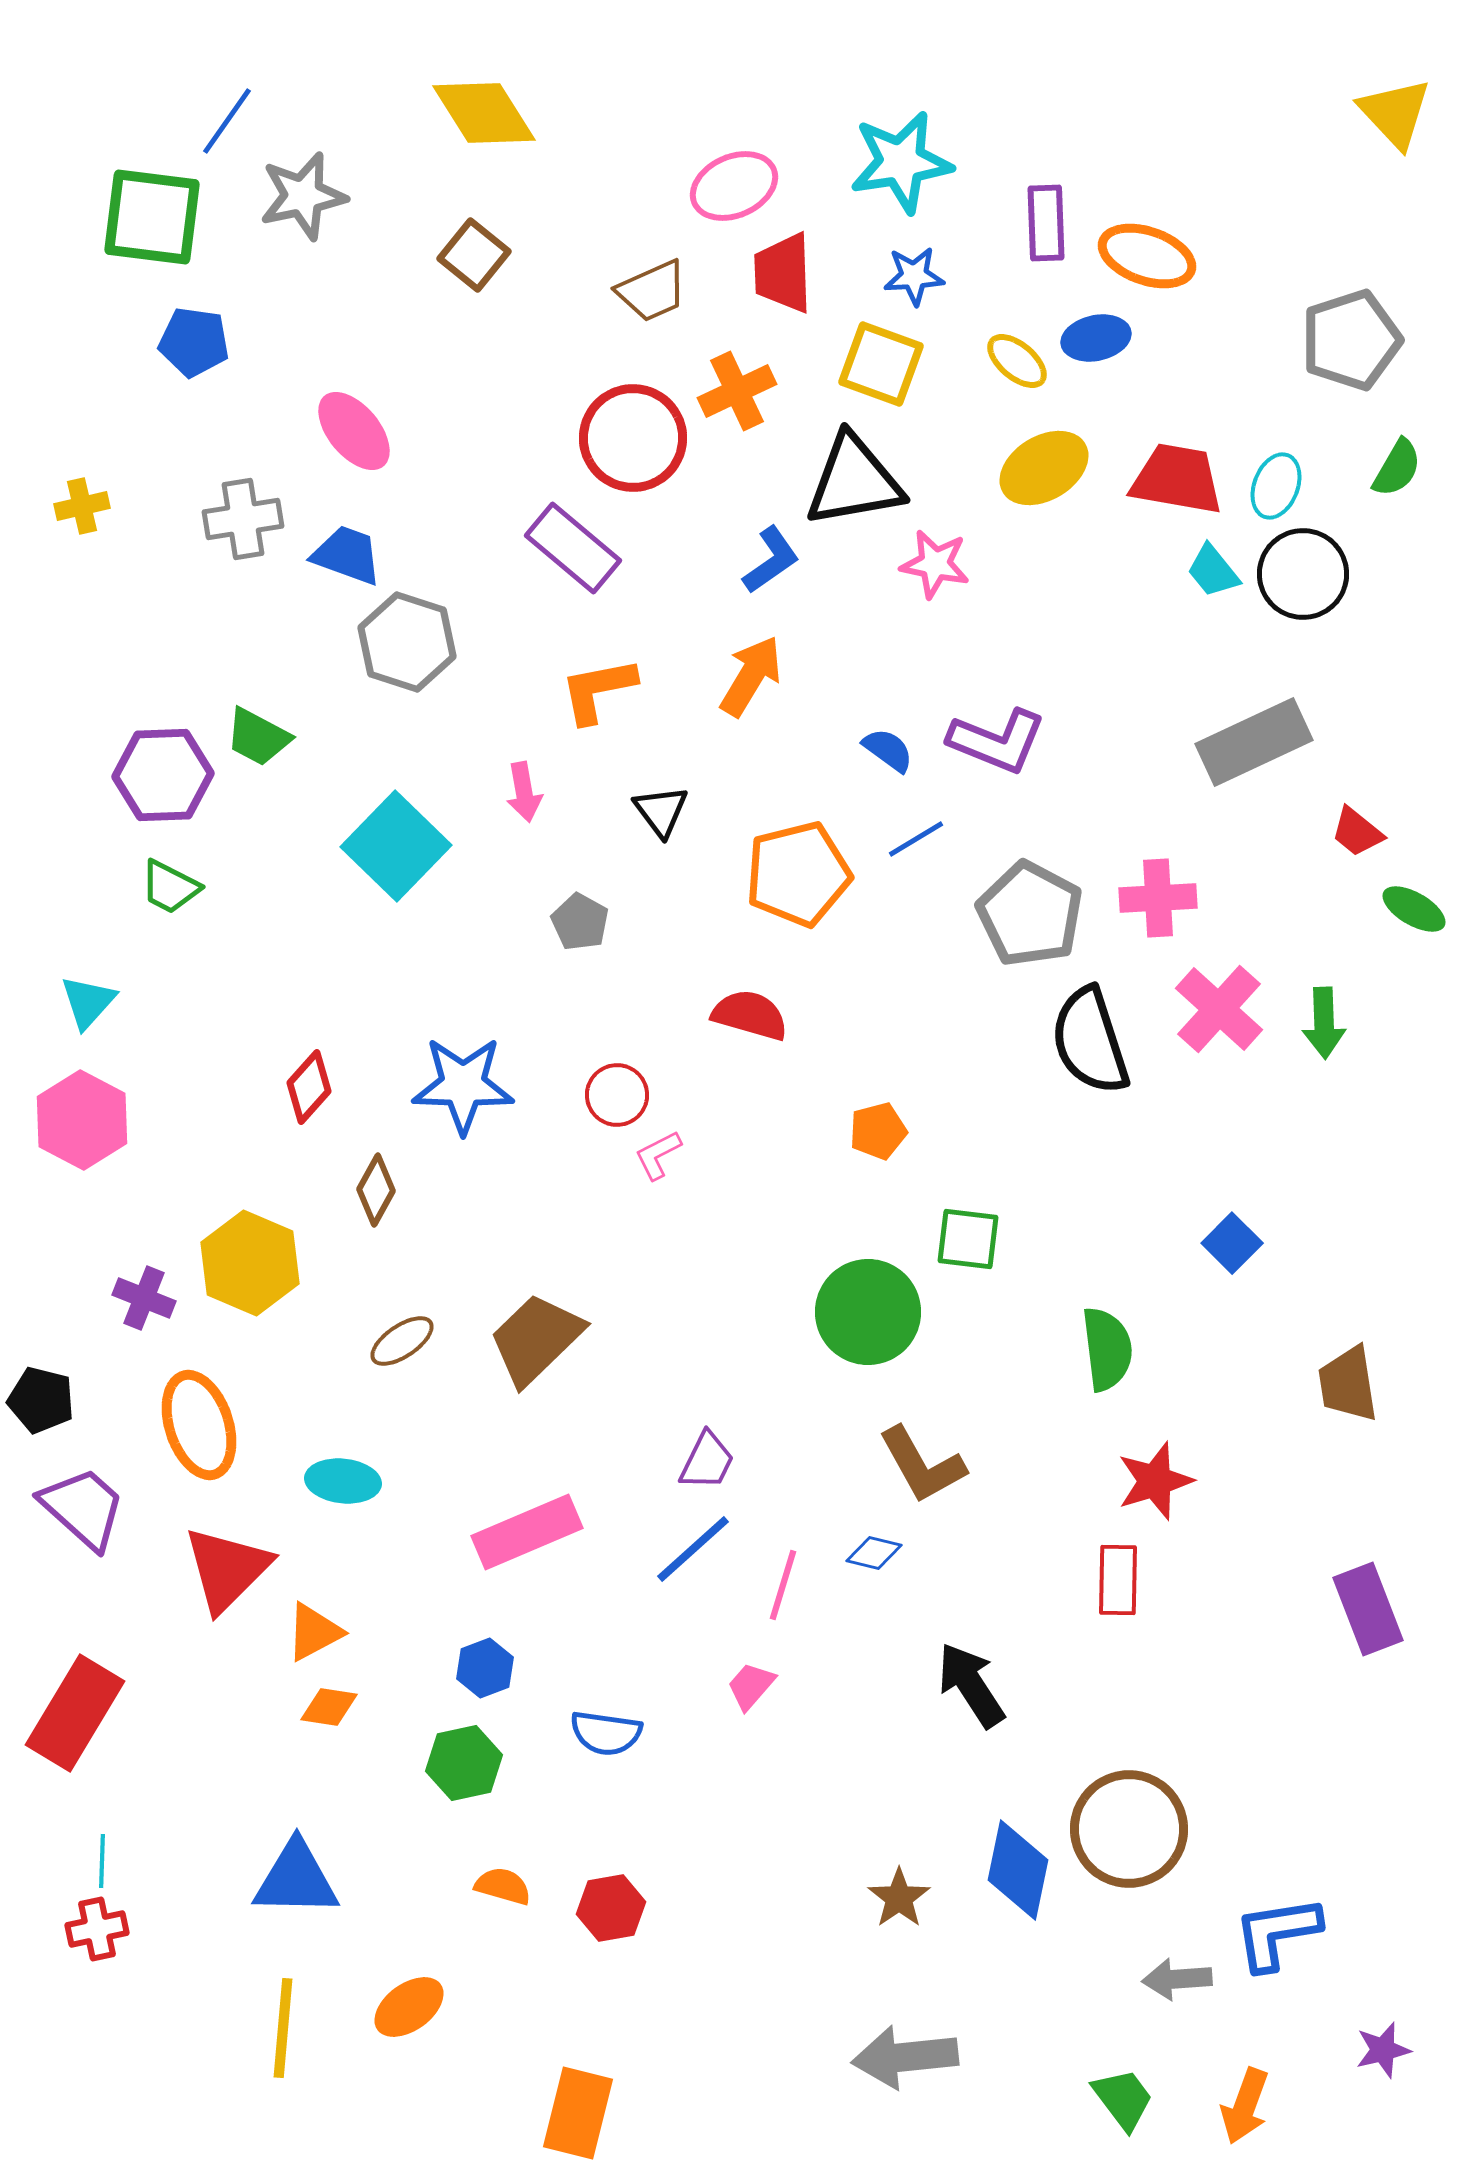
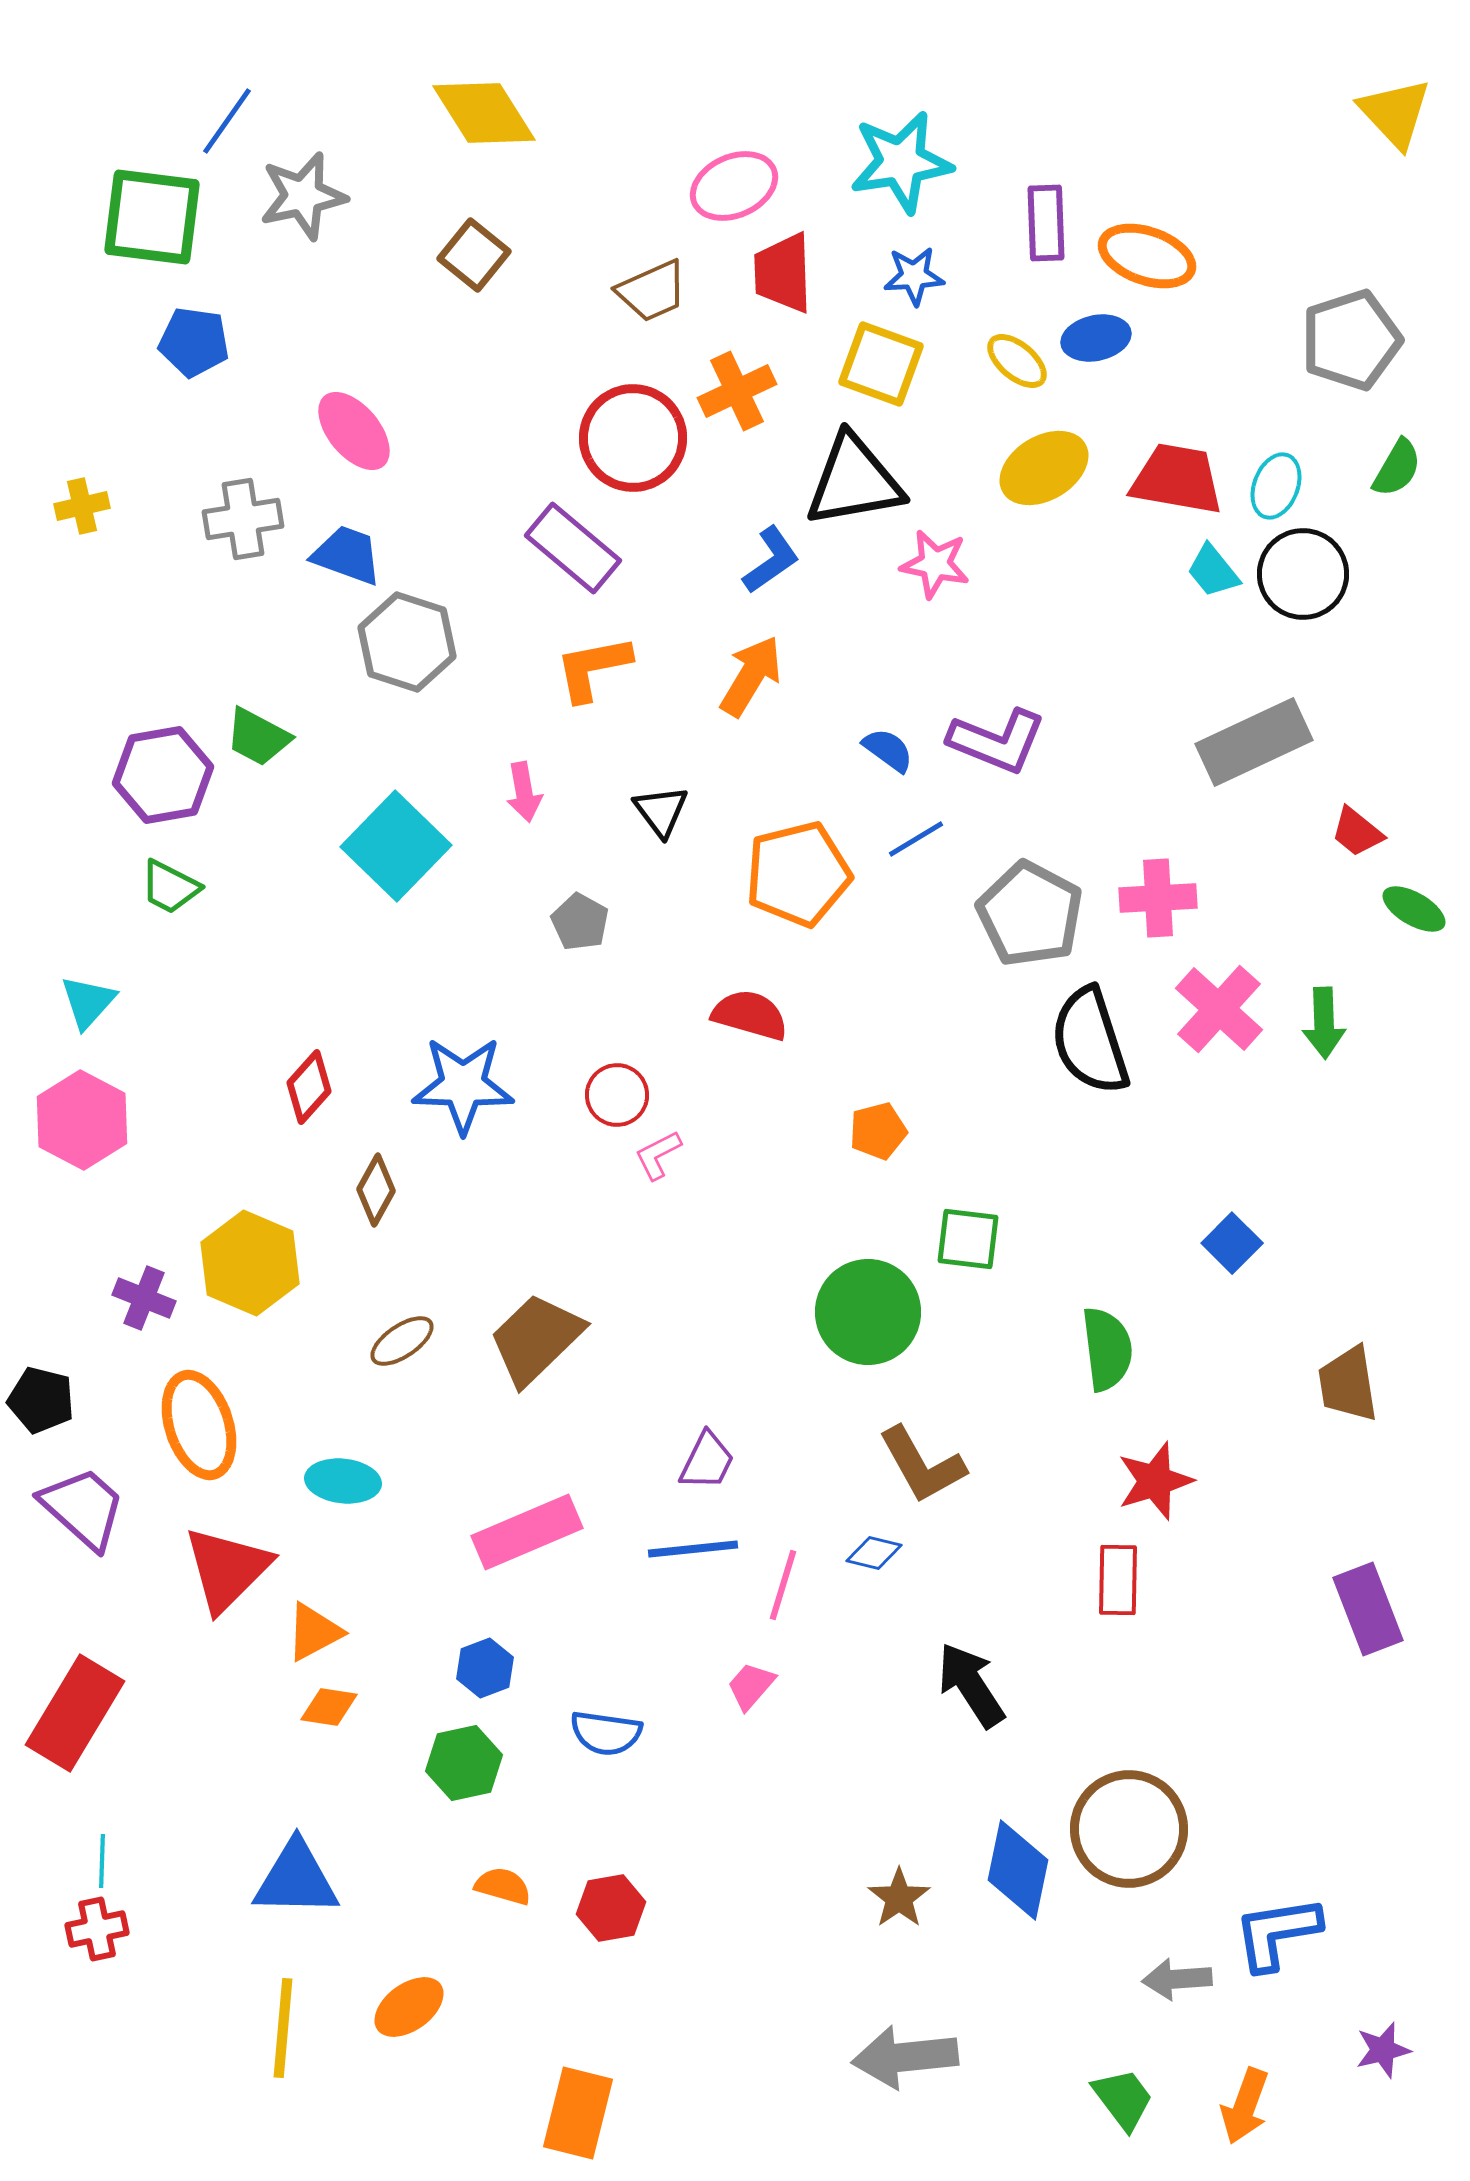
orange L-shape at (598, 690): moved 5 px left, 22 px up
purple hexagon at (163, 775): rotated 8 degrees counterclockwise
blue line at (693, 1549): rotated 36 degrees clockwise
